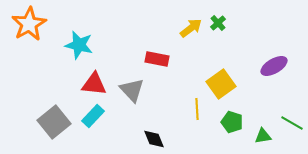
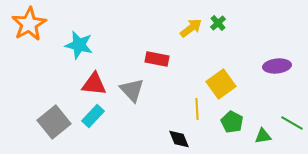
purple ellipse: moved 3 px right; rotated 24 degrees clockwise
green pentagon: rotated 10 degrees clockwise
black diamond: moved 25 px right
